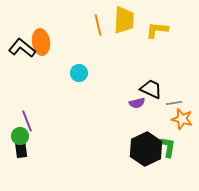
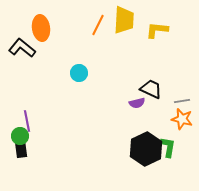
orange line: rotated 40 degrees clockwise
orange ellipse: moved 14 px up
gray line: moved 8 px right, 2 px up
purple line: rotated 10 degrees clockwise
